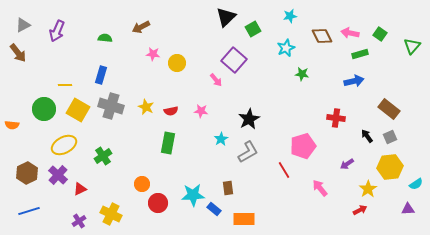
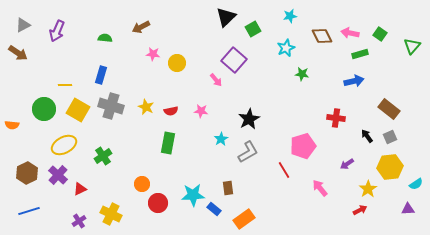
brown arrow at (18, 53): rotated 18 degrees counterclockwise
orange rectangle at (244, 219): rotated 35 degrees counterclockwise
